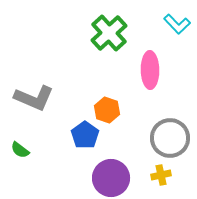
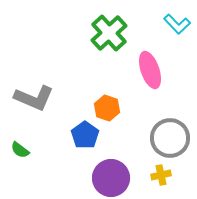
pink ellipse: rotated 18 degrees counterclockwise
orange hexagon: moved 2 px up
